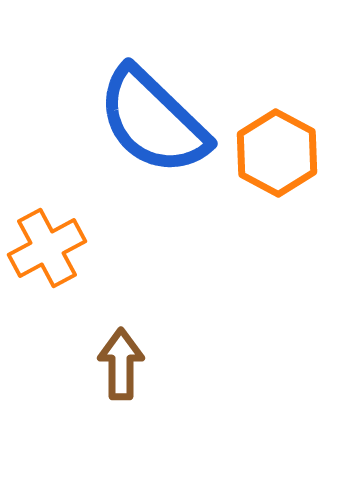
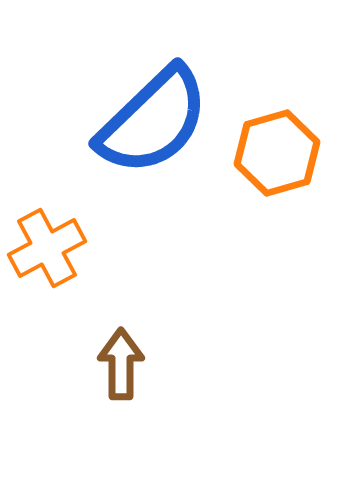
blue semicircle: rotated 88 degrees counterclockwise
orange hexagon: rotated 16 degrees clockwise
